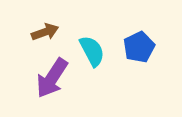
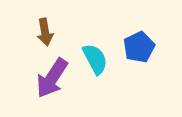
brown arrow: rotated 100 degrees clockwise
cyan semicircle: moved 3 px right, 8 px down
